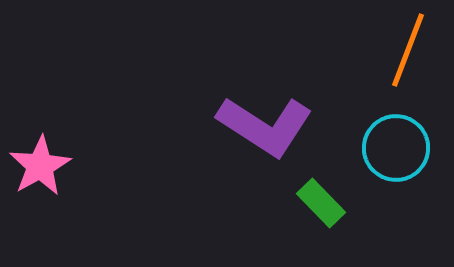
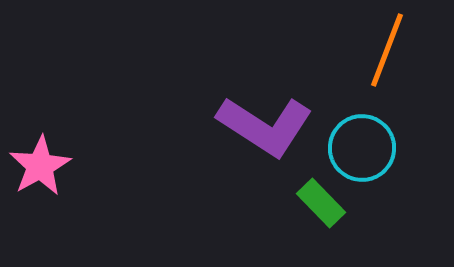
orange line: moved 21 px left
cyan circle: moved 34 px left
